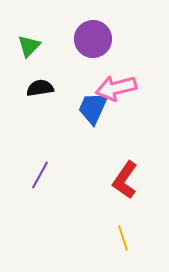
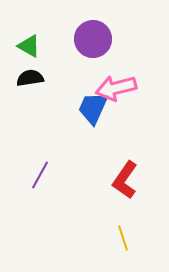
green triangle: rotated 45 degrees counterclockwise
black semicircle: moved 10 px left, 10 px up
